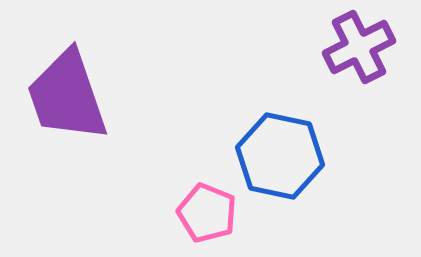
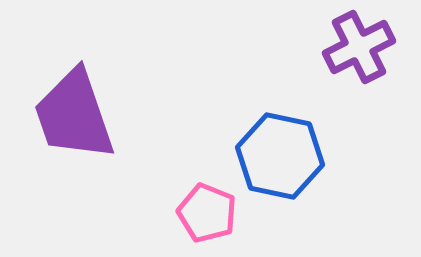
purple trapezoid: moved 7 px right, 19 px down
